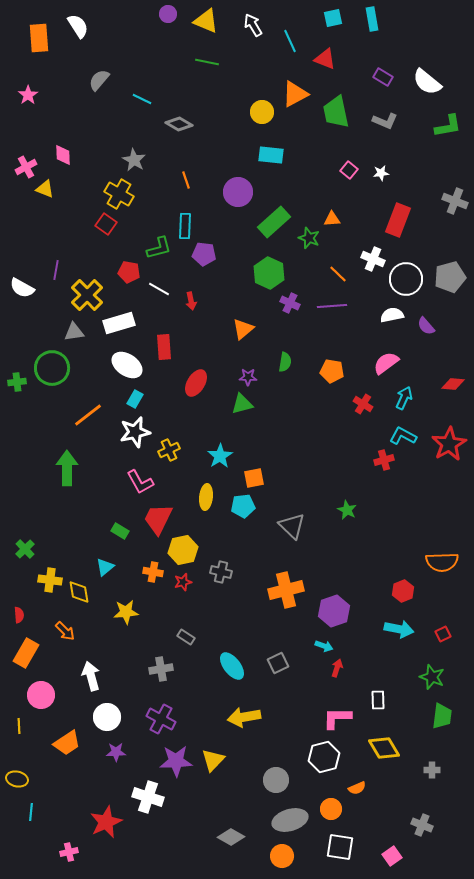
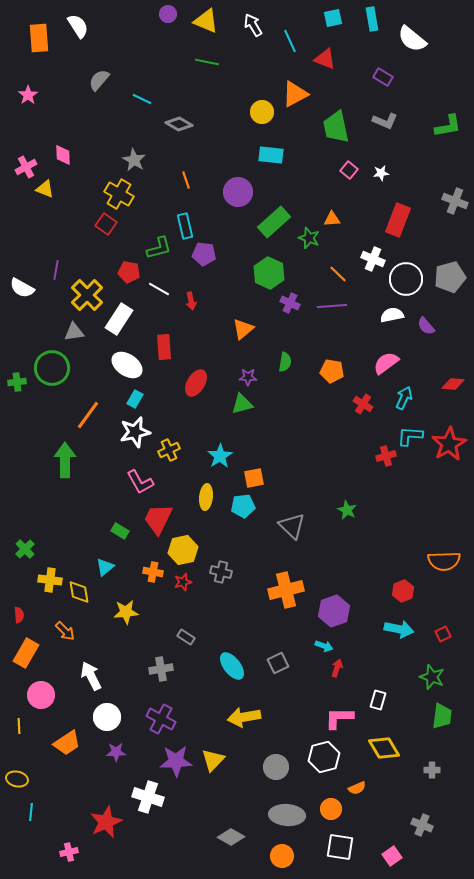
white semicircle at (427, 82): moved 15 px left, 43 px up
green trapezoid at (336, 112): moved 15 px down
cyan rectangle at (185, 226): rotated 15 degrees counterclockwise
white rectangle at (119, 323): moved 4 px up; rotated 40 degrees counterclockwise
orange line at (88, 415): rotated 16 degrees counterclockwise
cyan L-shape at (403, 436): moved 7 px right; rotated 24 degrees counterclockwise
red cross at (384, 460): moved 2 px right, 4 px up
green arrow at (67, 468): moved 2 px left, 8 px up
orange semicircle at (442, 562): moved 2 px right, 1 px up
white arrow at (91, 676): rotated 12 degrees counterclockwise
white rectangle at (378, 700): rotated 18 degrees clockwise
pink L-shape at (337, 718): moved 2 px right
gray circle at (276, 780): moved 13 px up
gray ellipse at (290, 820): moved 3 px left, 5 px up; rotated 20 degrees clockwise
